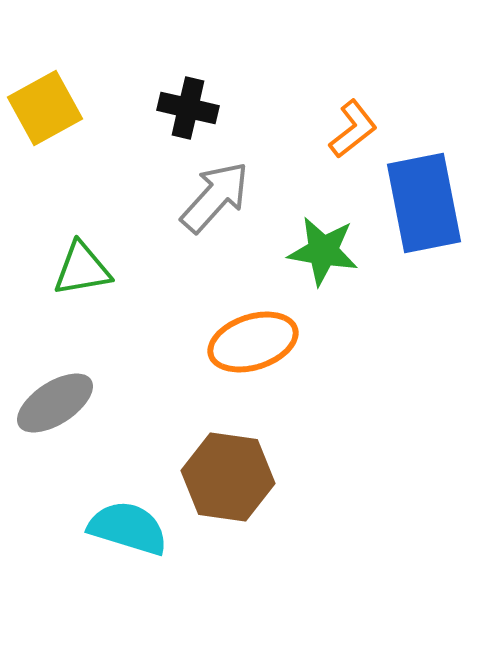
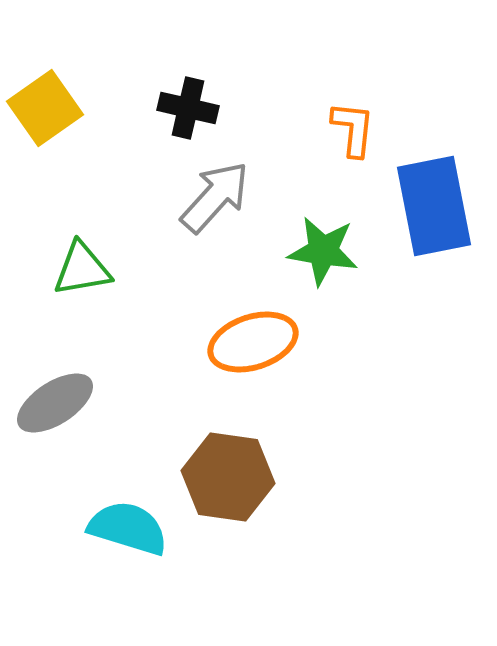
yellow square: rotated 6 degrees counterclockwise
orange L-shape: rotated 46 degrees counterclockwise
blue rectangle: moved 10 px right, 3 px down
